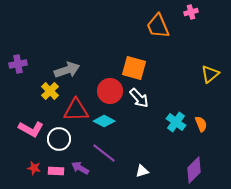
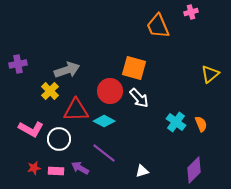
red star: rotated 24 degrees counterclockwise
